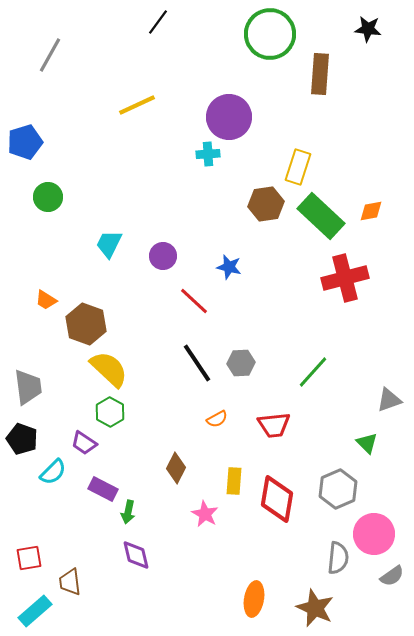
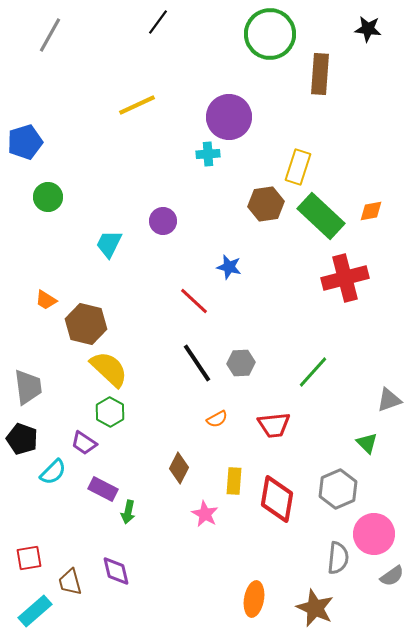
gray line at (50, 55): moved 20 px up
purple circle at (163, 256): moved 35 px up
brown hexagon at (86, 324): rotated 6 degrees counterclockwise
brown diamond at (176, 468): moved 3 px right
purple diamond at (136, 555): moved 20 px left, 16 px down
brown trapezoid at (70, 582): rotated 8 degrees counterclockwise
